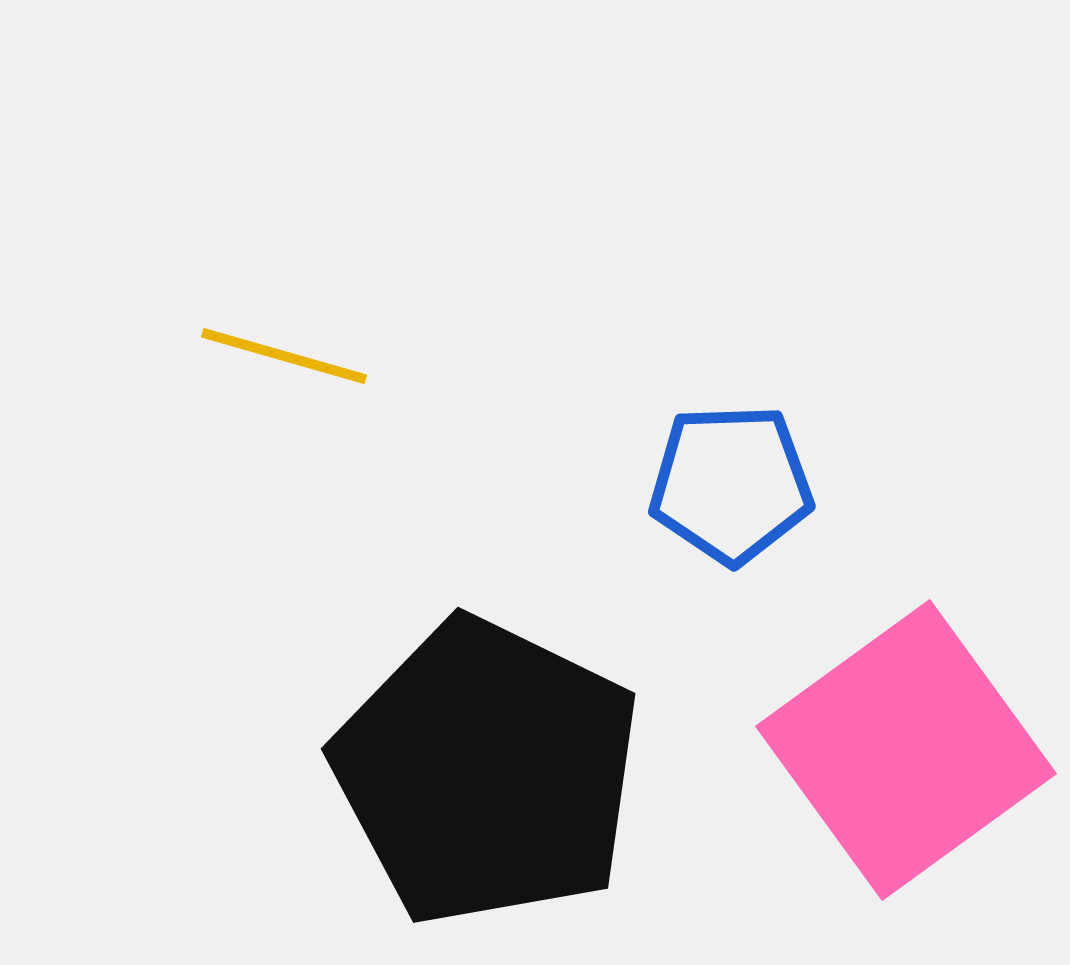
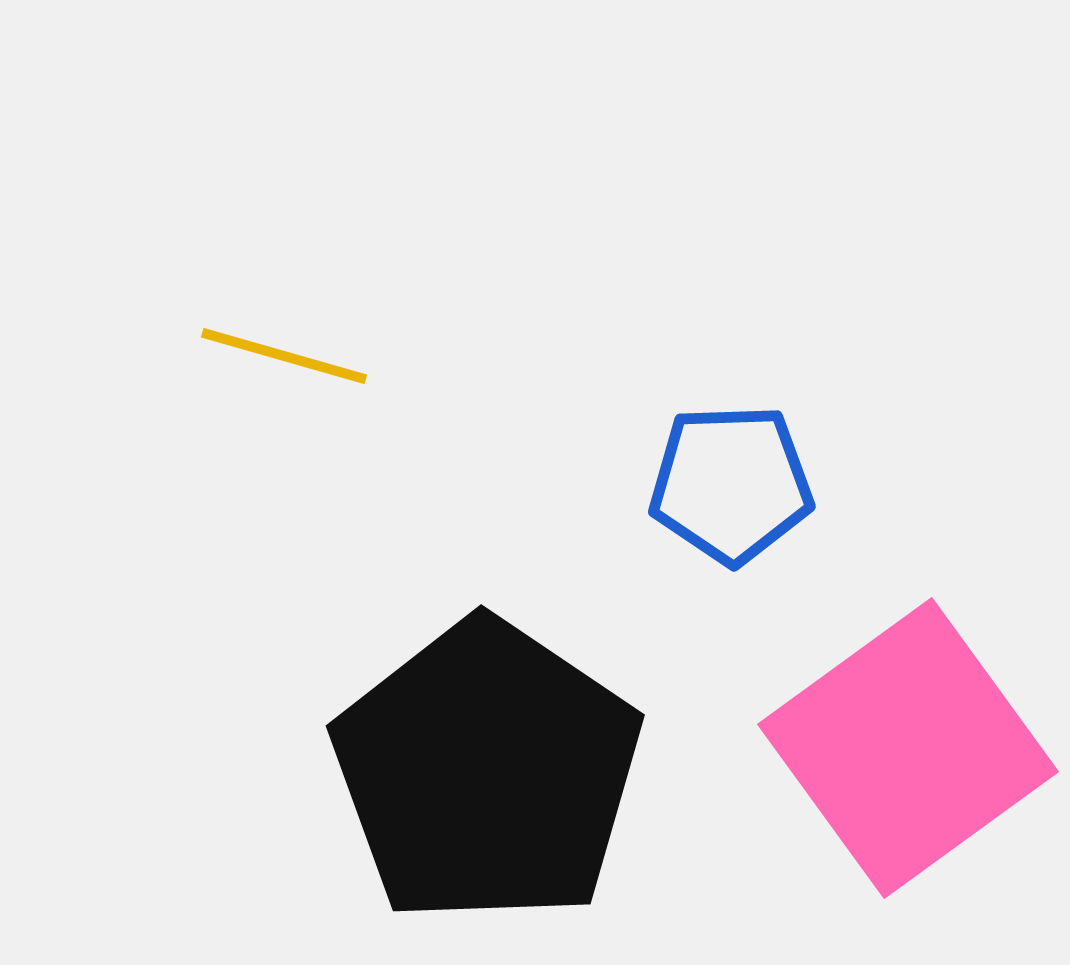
pink square: moved 2 px right, 2 px up
black pentagon: rotated 8 degrees clockwise
